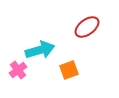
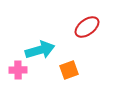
pink cross: rotated 36 degrees clockwise
